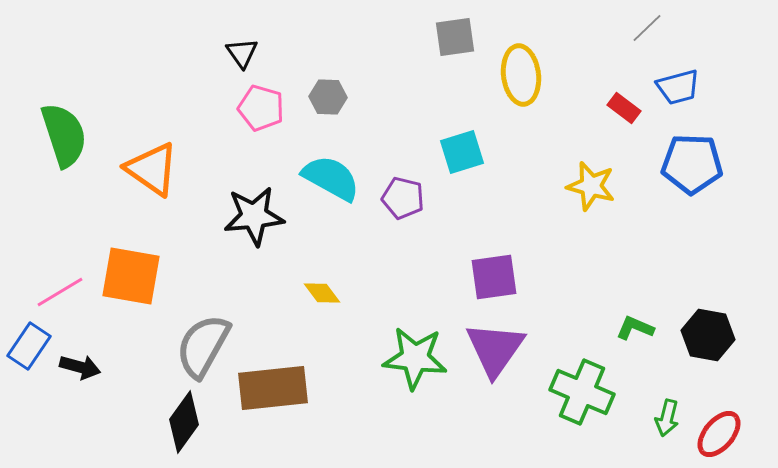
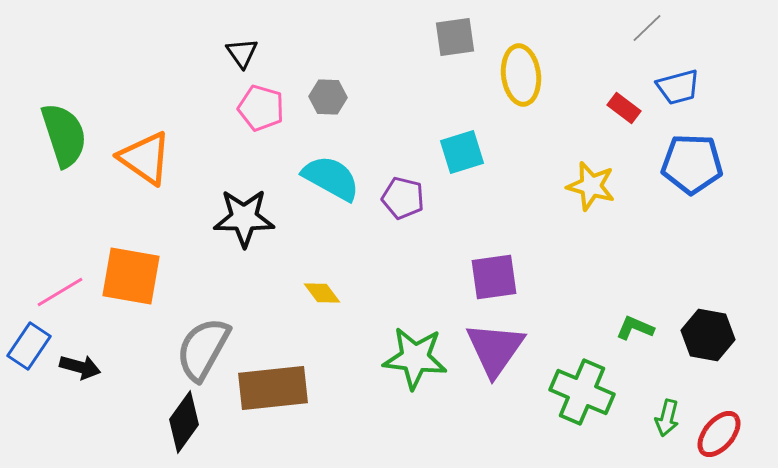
orange triangle: moved 7 px left, 11 px up
black star: moved 10 px left, 2 px down; rotated 6 degrees clockwise
gray semicircle: moved 3 px down
